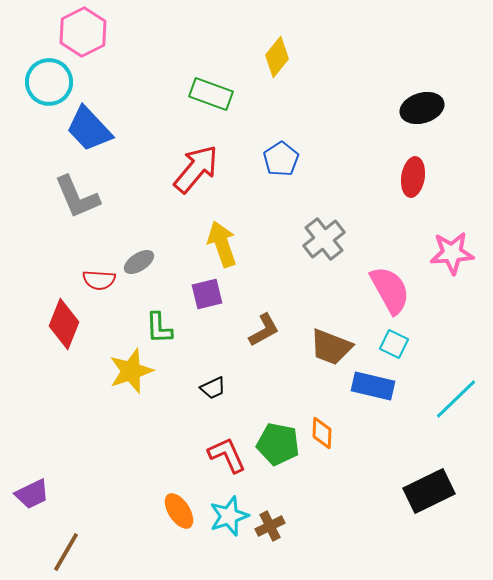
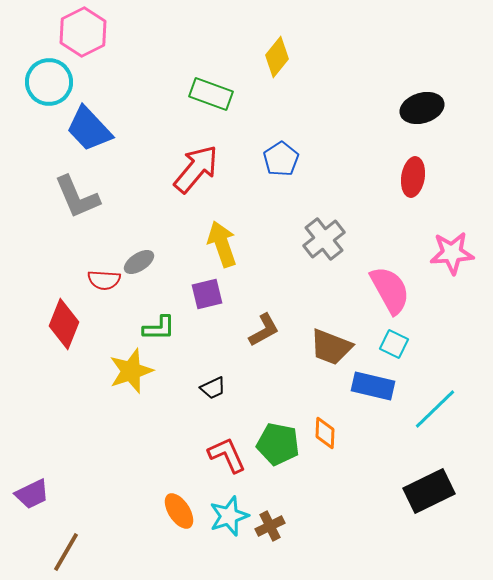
red semicircle: moved 5 px right
green L-shape: rotated 88 degrees counterclockwise
cyan line: moved 21 px left, 10 px down
orange diamond: moved 3 px right
